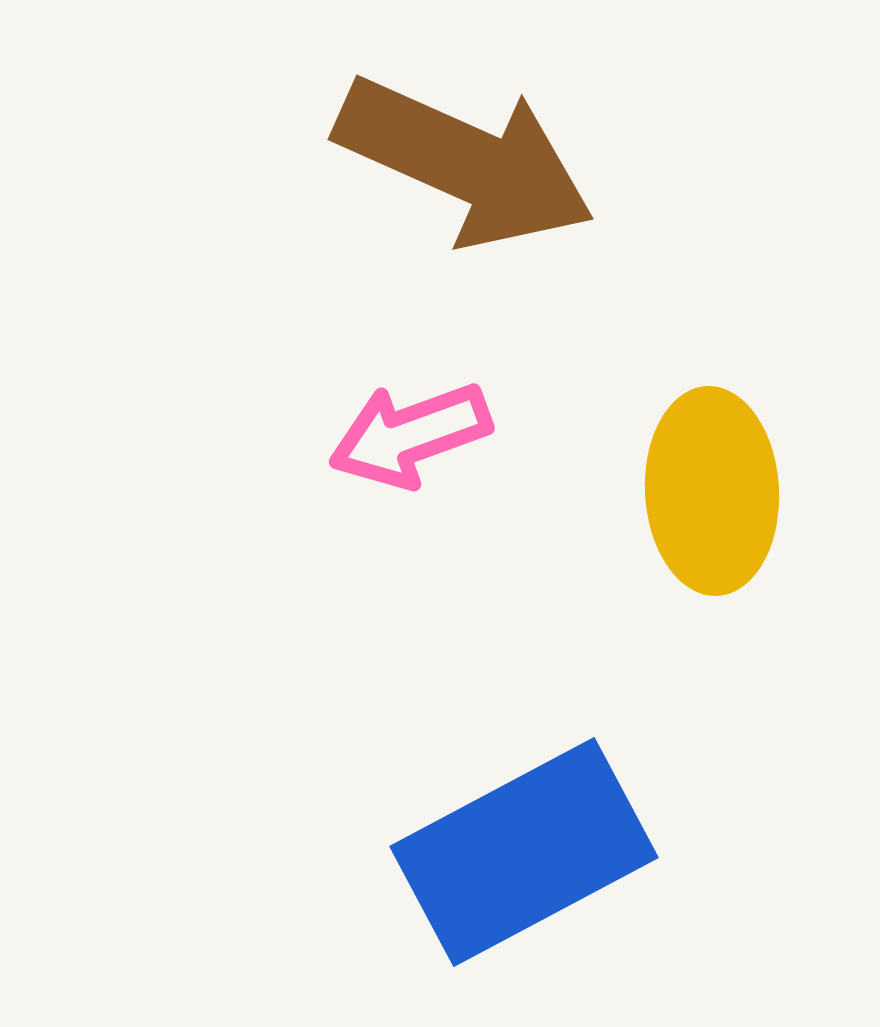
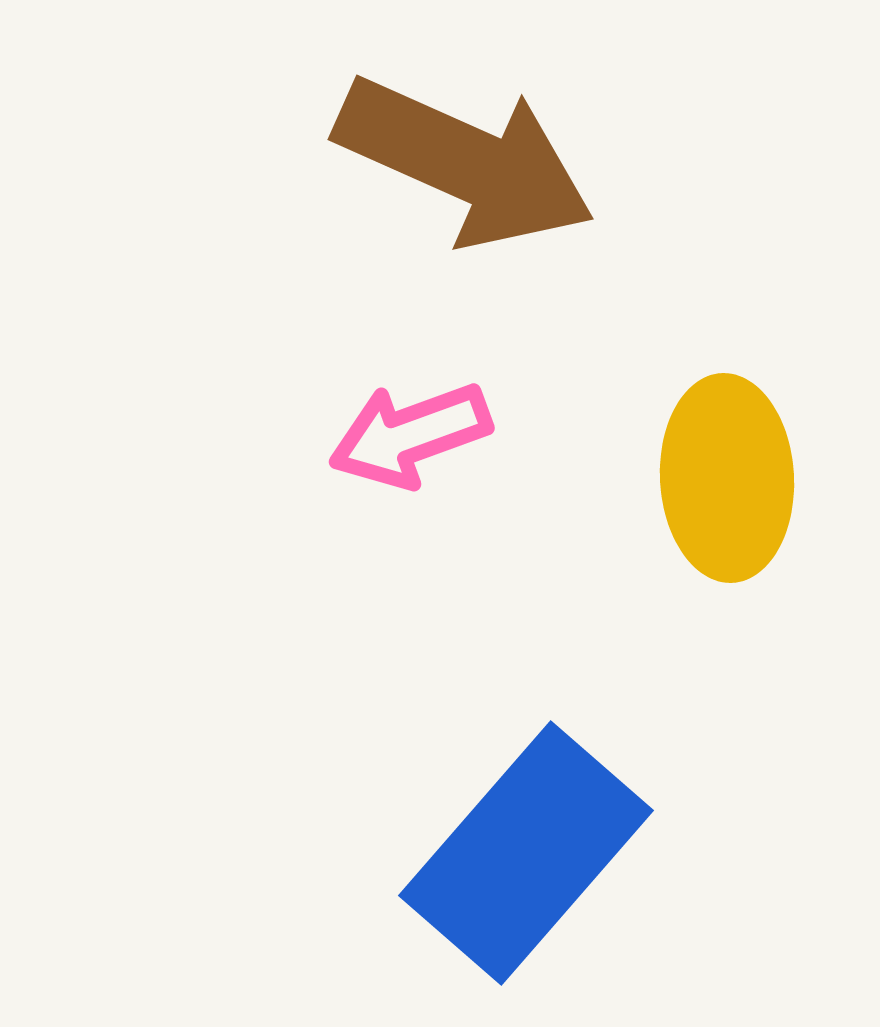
yellow ellipse: moved 15 px right, 13 px up
blue rectangle: moved 2 px right, 1 px down; rotated 21 degrees counterclockwise
